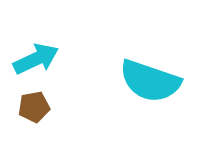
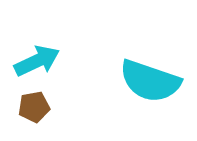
cyan arrow: moved 1 px right, 2 px down
